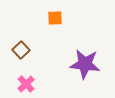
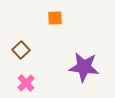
purple star: moved 1 px left, 3 px down
pink cross: moved 1 px up
